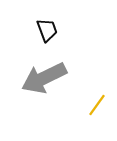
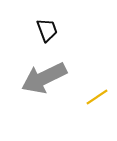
yellow line: moved 8 px up; rotated 20 degrees clockwise
